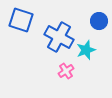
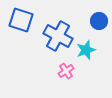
blue cross: moved 1 px left, 1 px up
